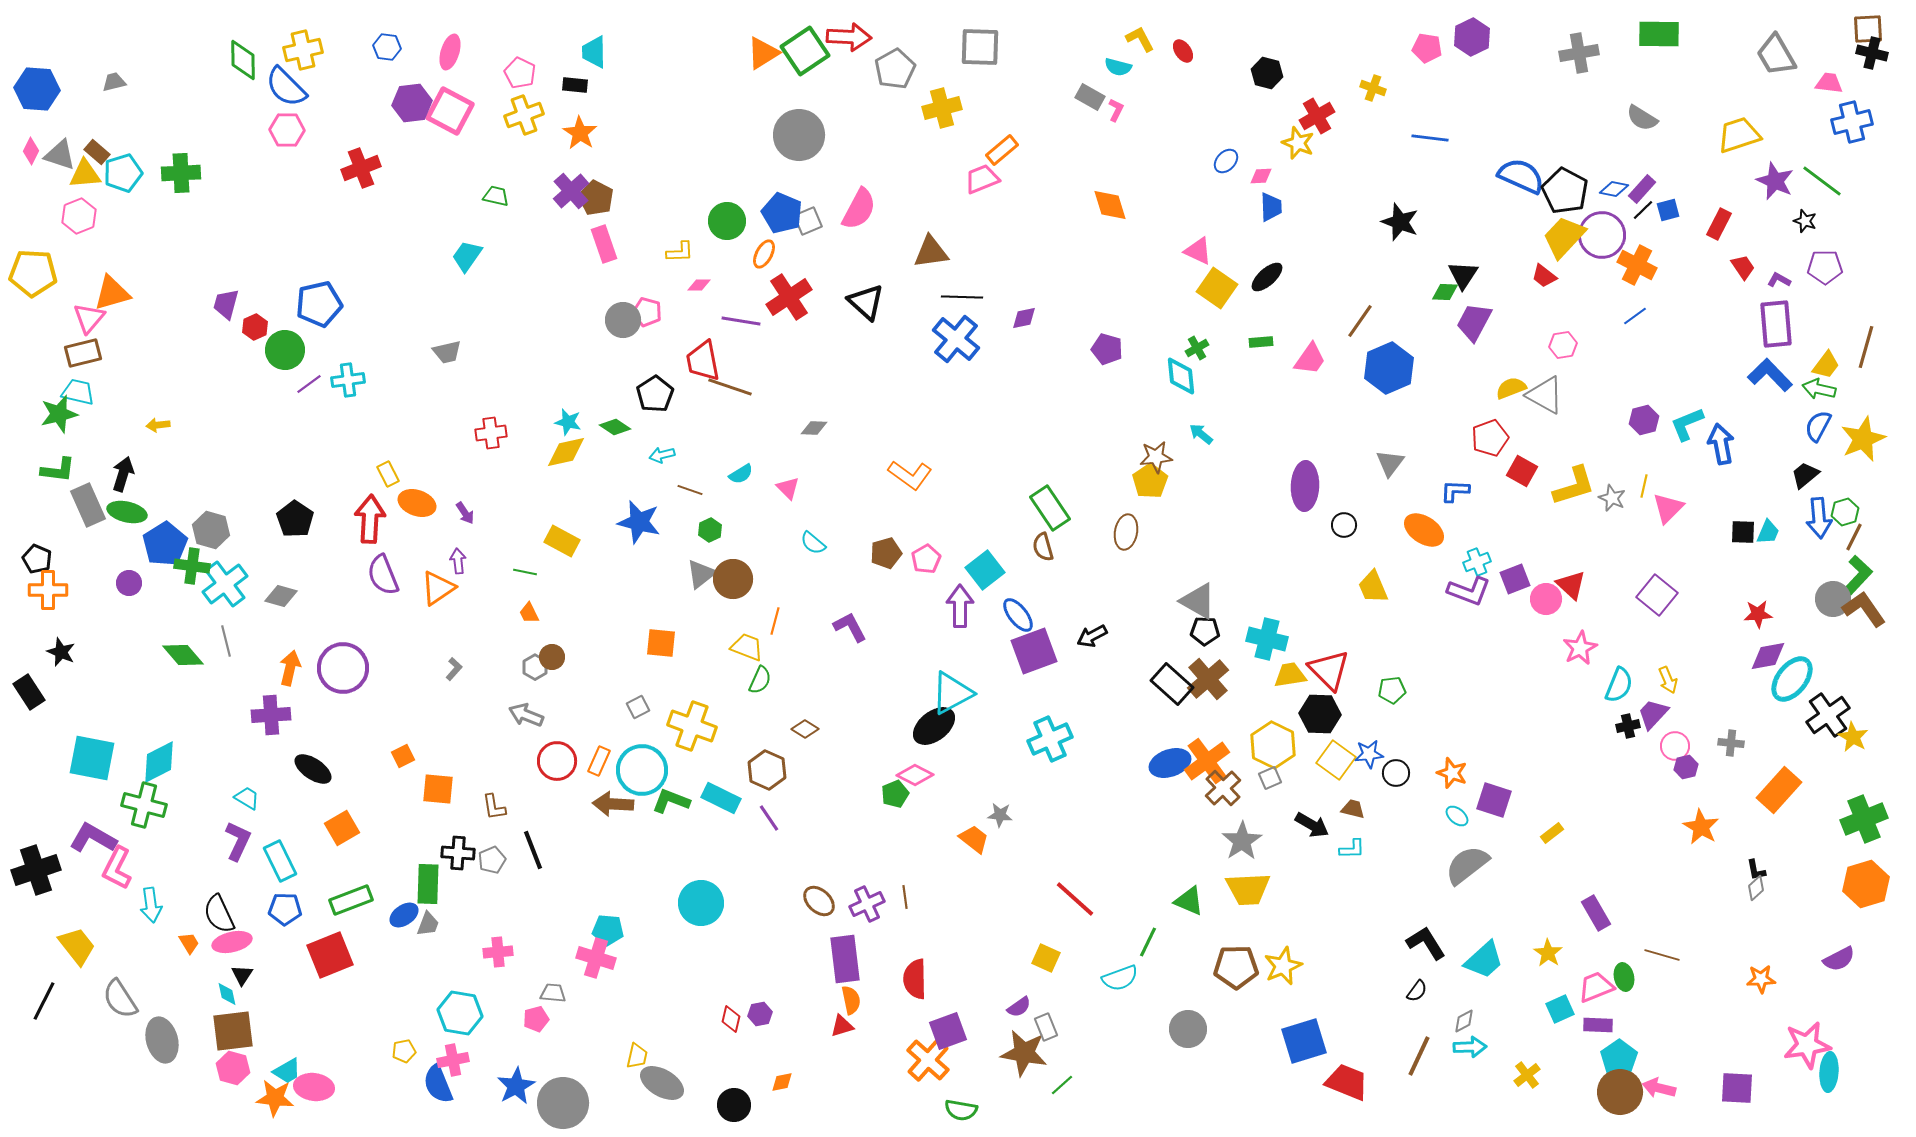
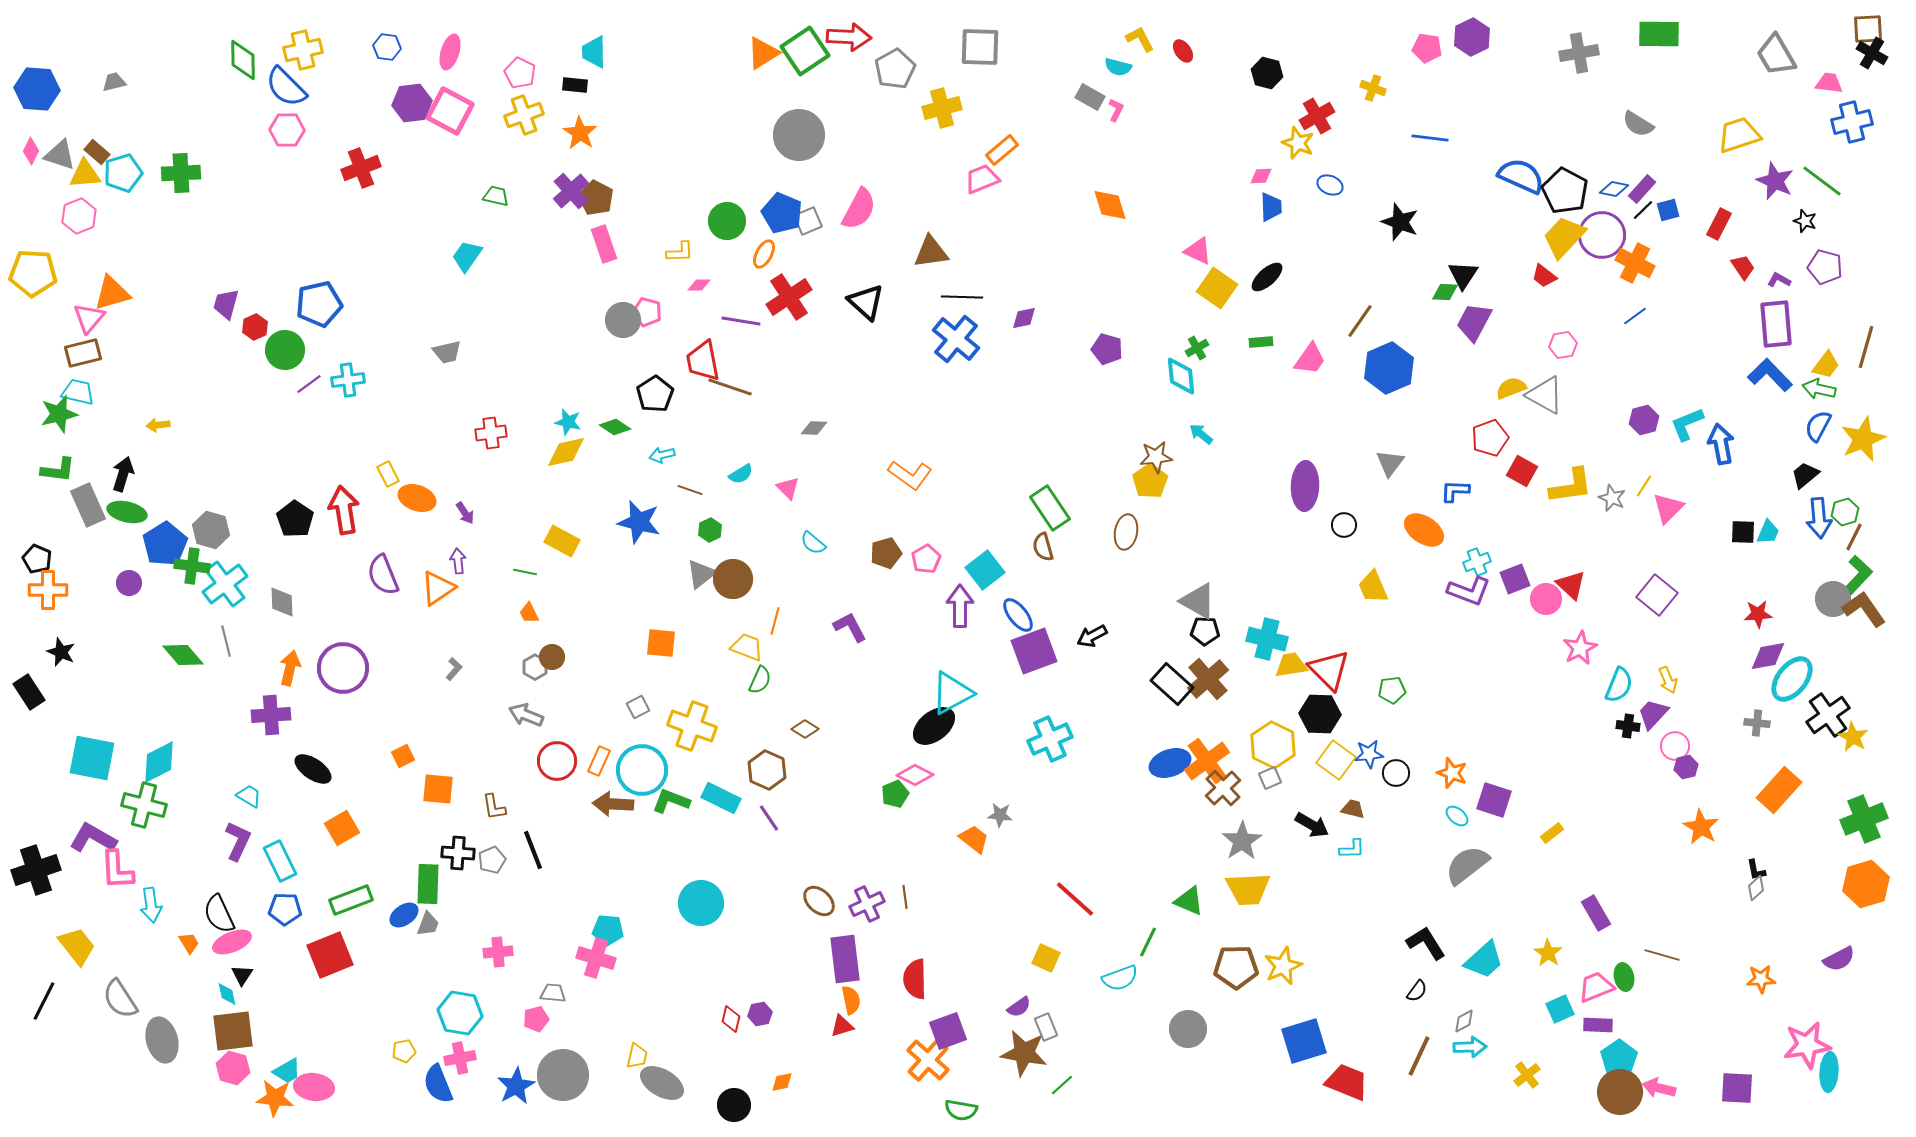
black cross at (1872, 53): rotated 16 degrees clockwise
gray semicircle at (1642, 118): moved 4 px left, 6 px down
blue ellipse at (1226, 161): moved 104 px right, 24 px down; rotated 70 degrees clockwise
orange cross at (1637, 265): moved 2 px left, 2 px up
purple pentagon at (1825, 267): rotated 16 degrees clockwise
yellow L-shape at (1574, 486): moved 3 px left; rotated 9 degrees clockwise
yellow line at (1644, 486): rotated 20 degrees clockwise
orange ellipse at (417, 503): moved 5 px up
red arrow at (370, 519): moved 26 px left, 9 px up; rotated 12 degrees counterclockwise
gray diamond at (281, 596): moved 1 px right, 6 px down; rotated 72 degrees clockwise
yellow trapezoid at (1290, 675): moved 1 px right, 10 px up
black cross at (1628, 726): rotated 20 degrees clockwise
gray cross at (1731, 743): moved 26 px right, 20 px up
cyan trapezoid at (247, 798): moved 2 px right, 2 px up
pink L-shape at (117, 868): moved 2 px down; rotated 30 degrees counterclockwise
pink ellipse at (232, 942): rotated 9 degrees counterclockwise
pink cross at (453, 1060): moved 7 px right, 2 px up
gray circle at (563, 1103): moved 28 px up
